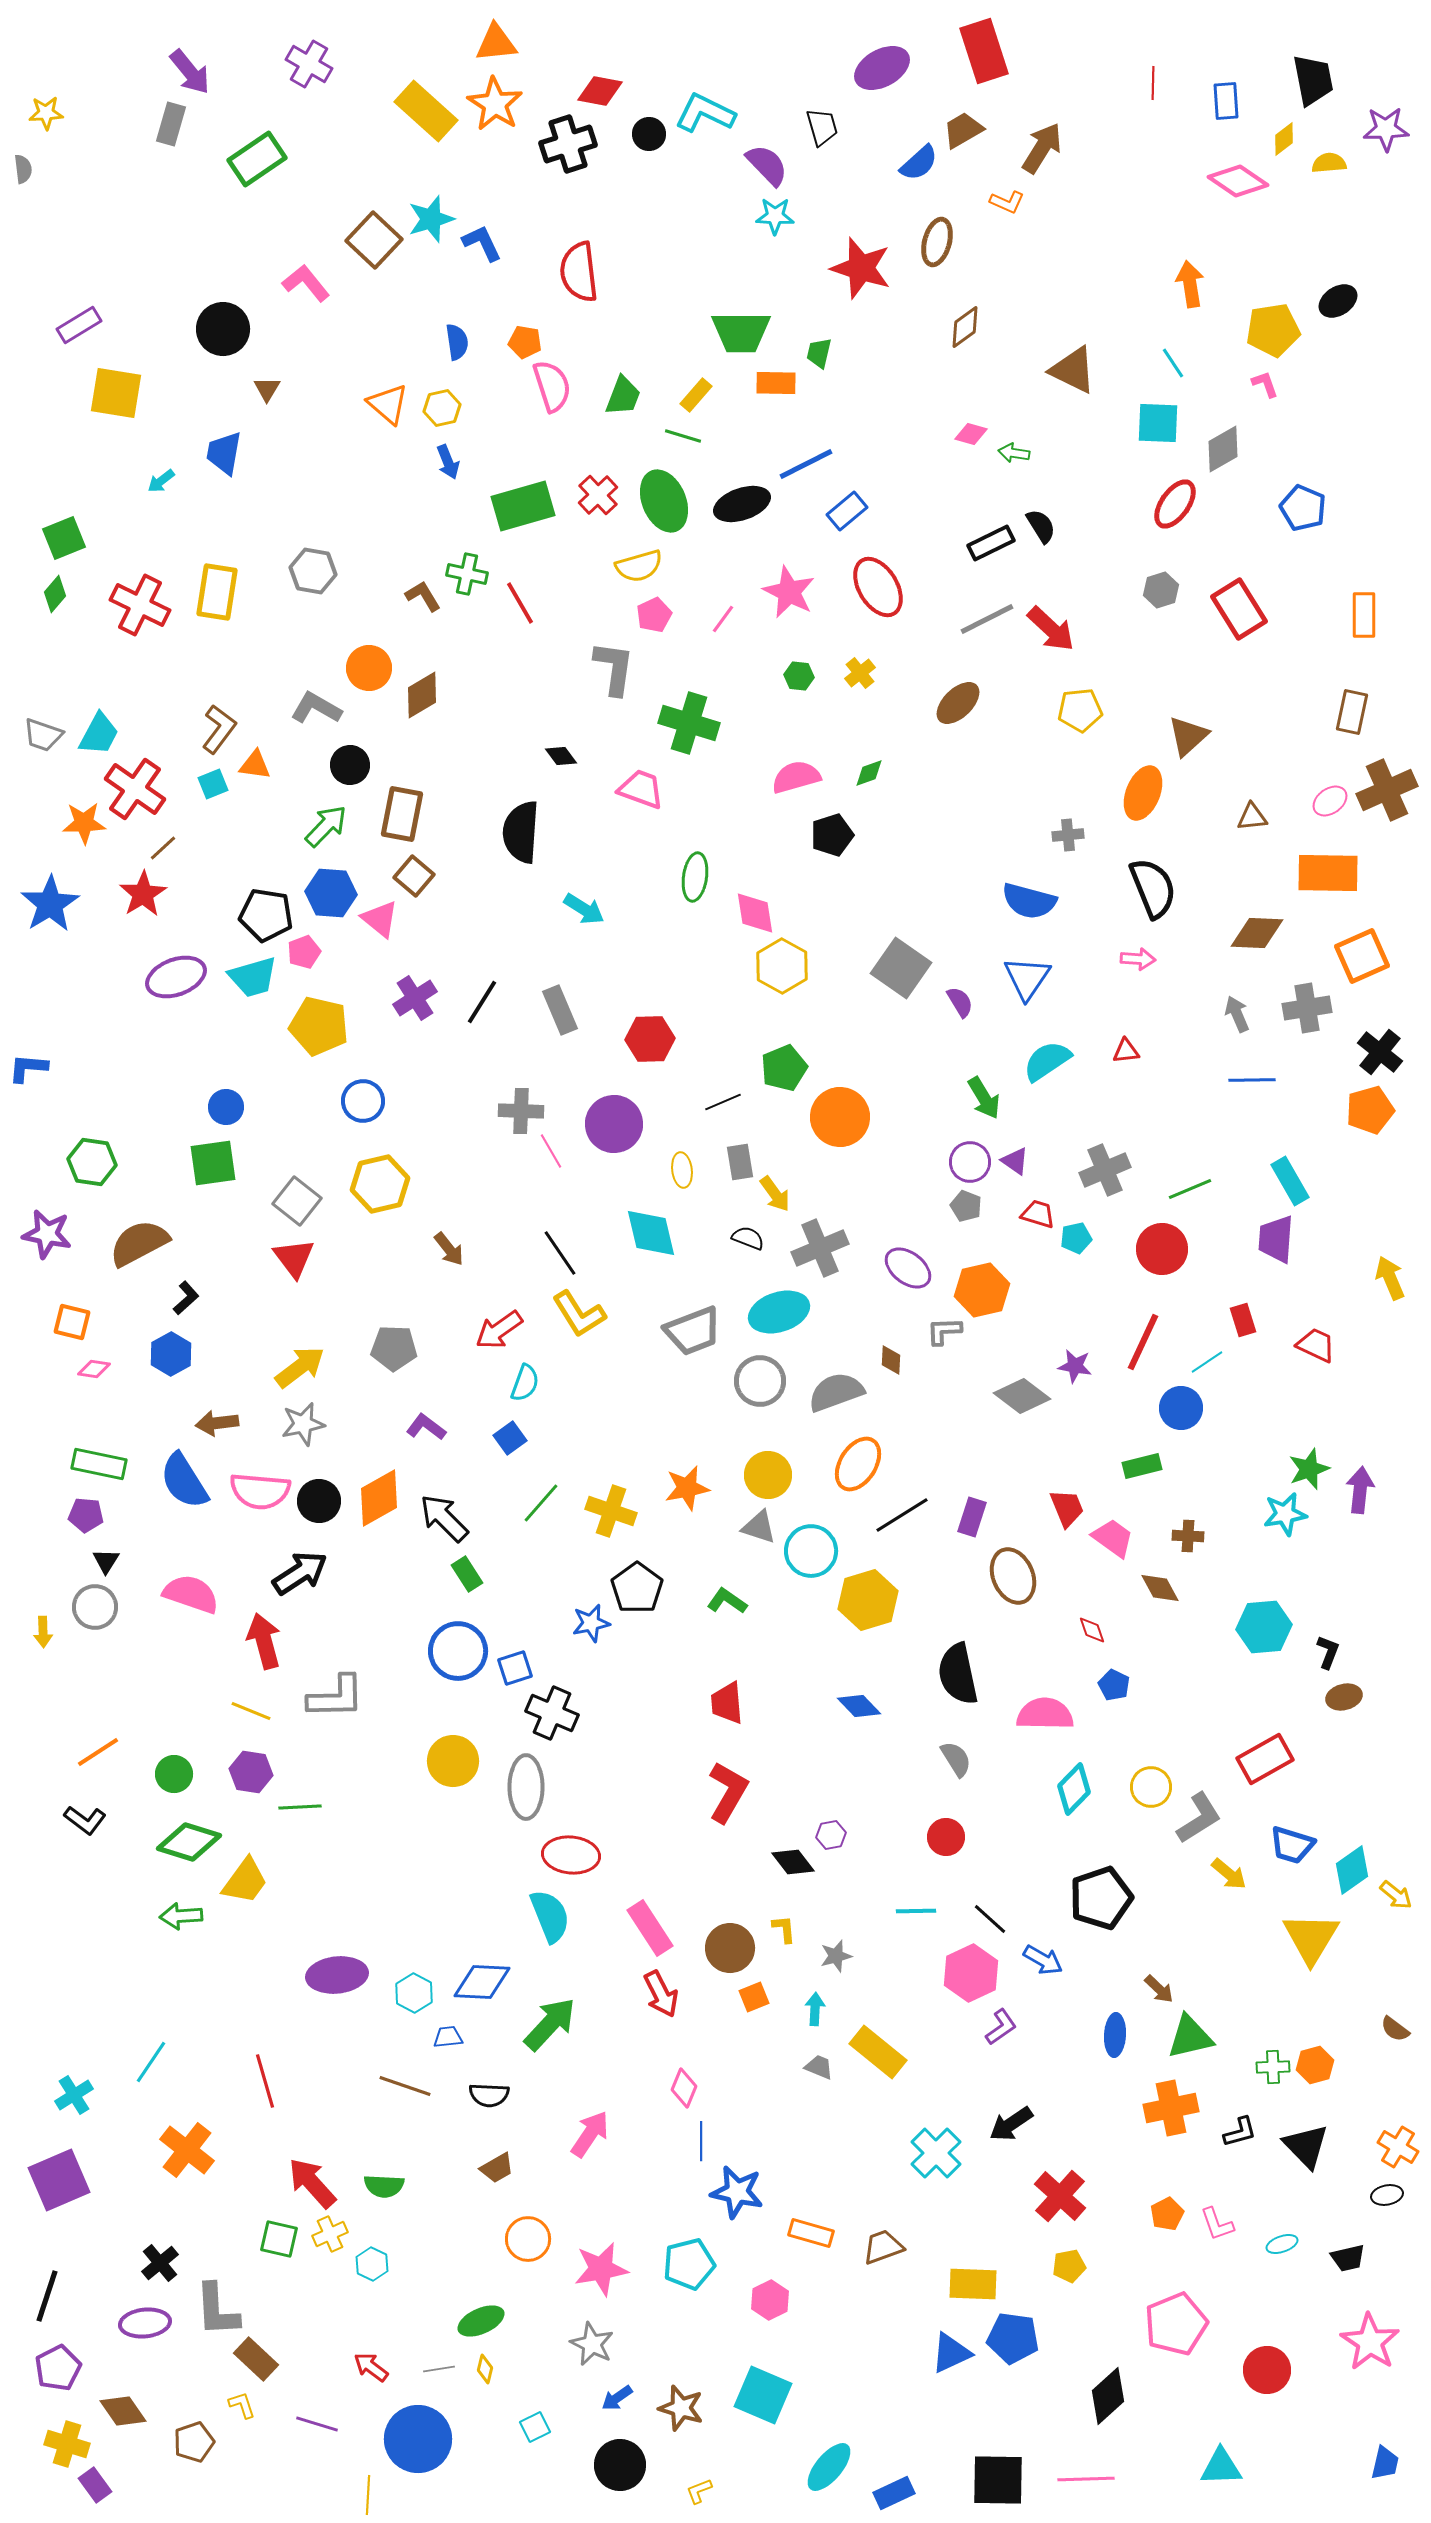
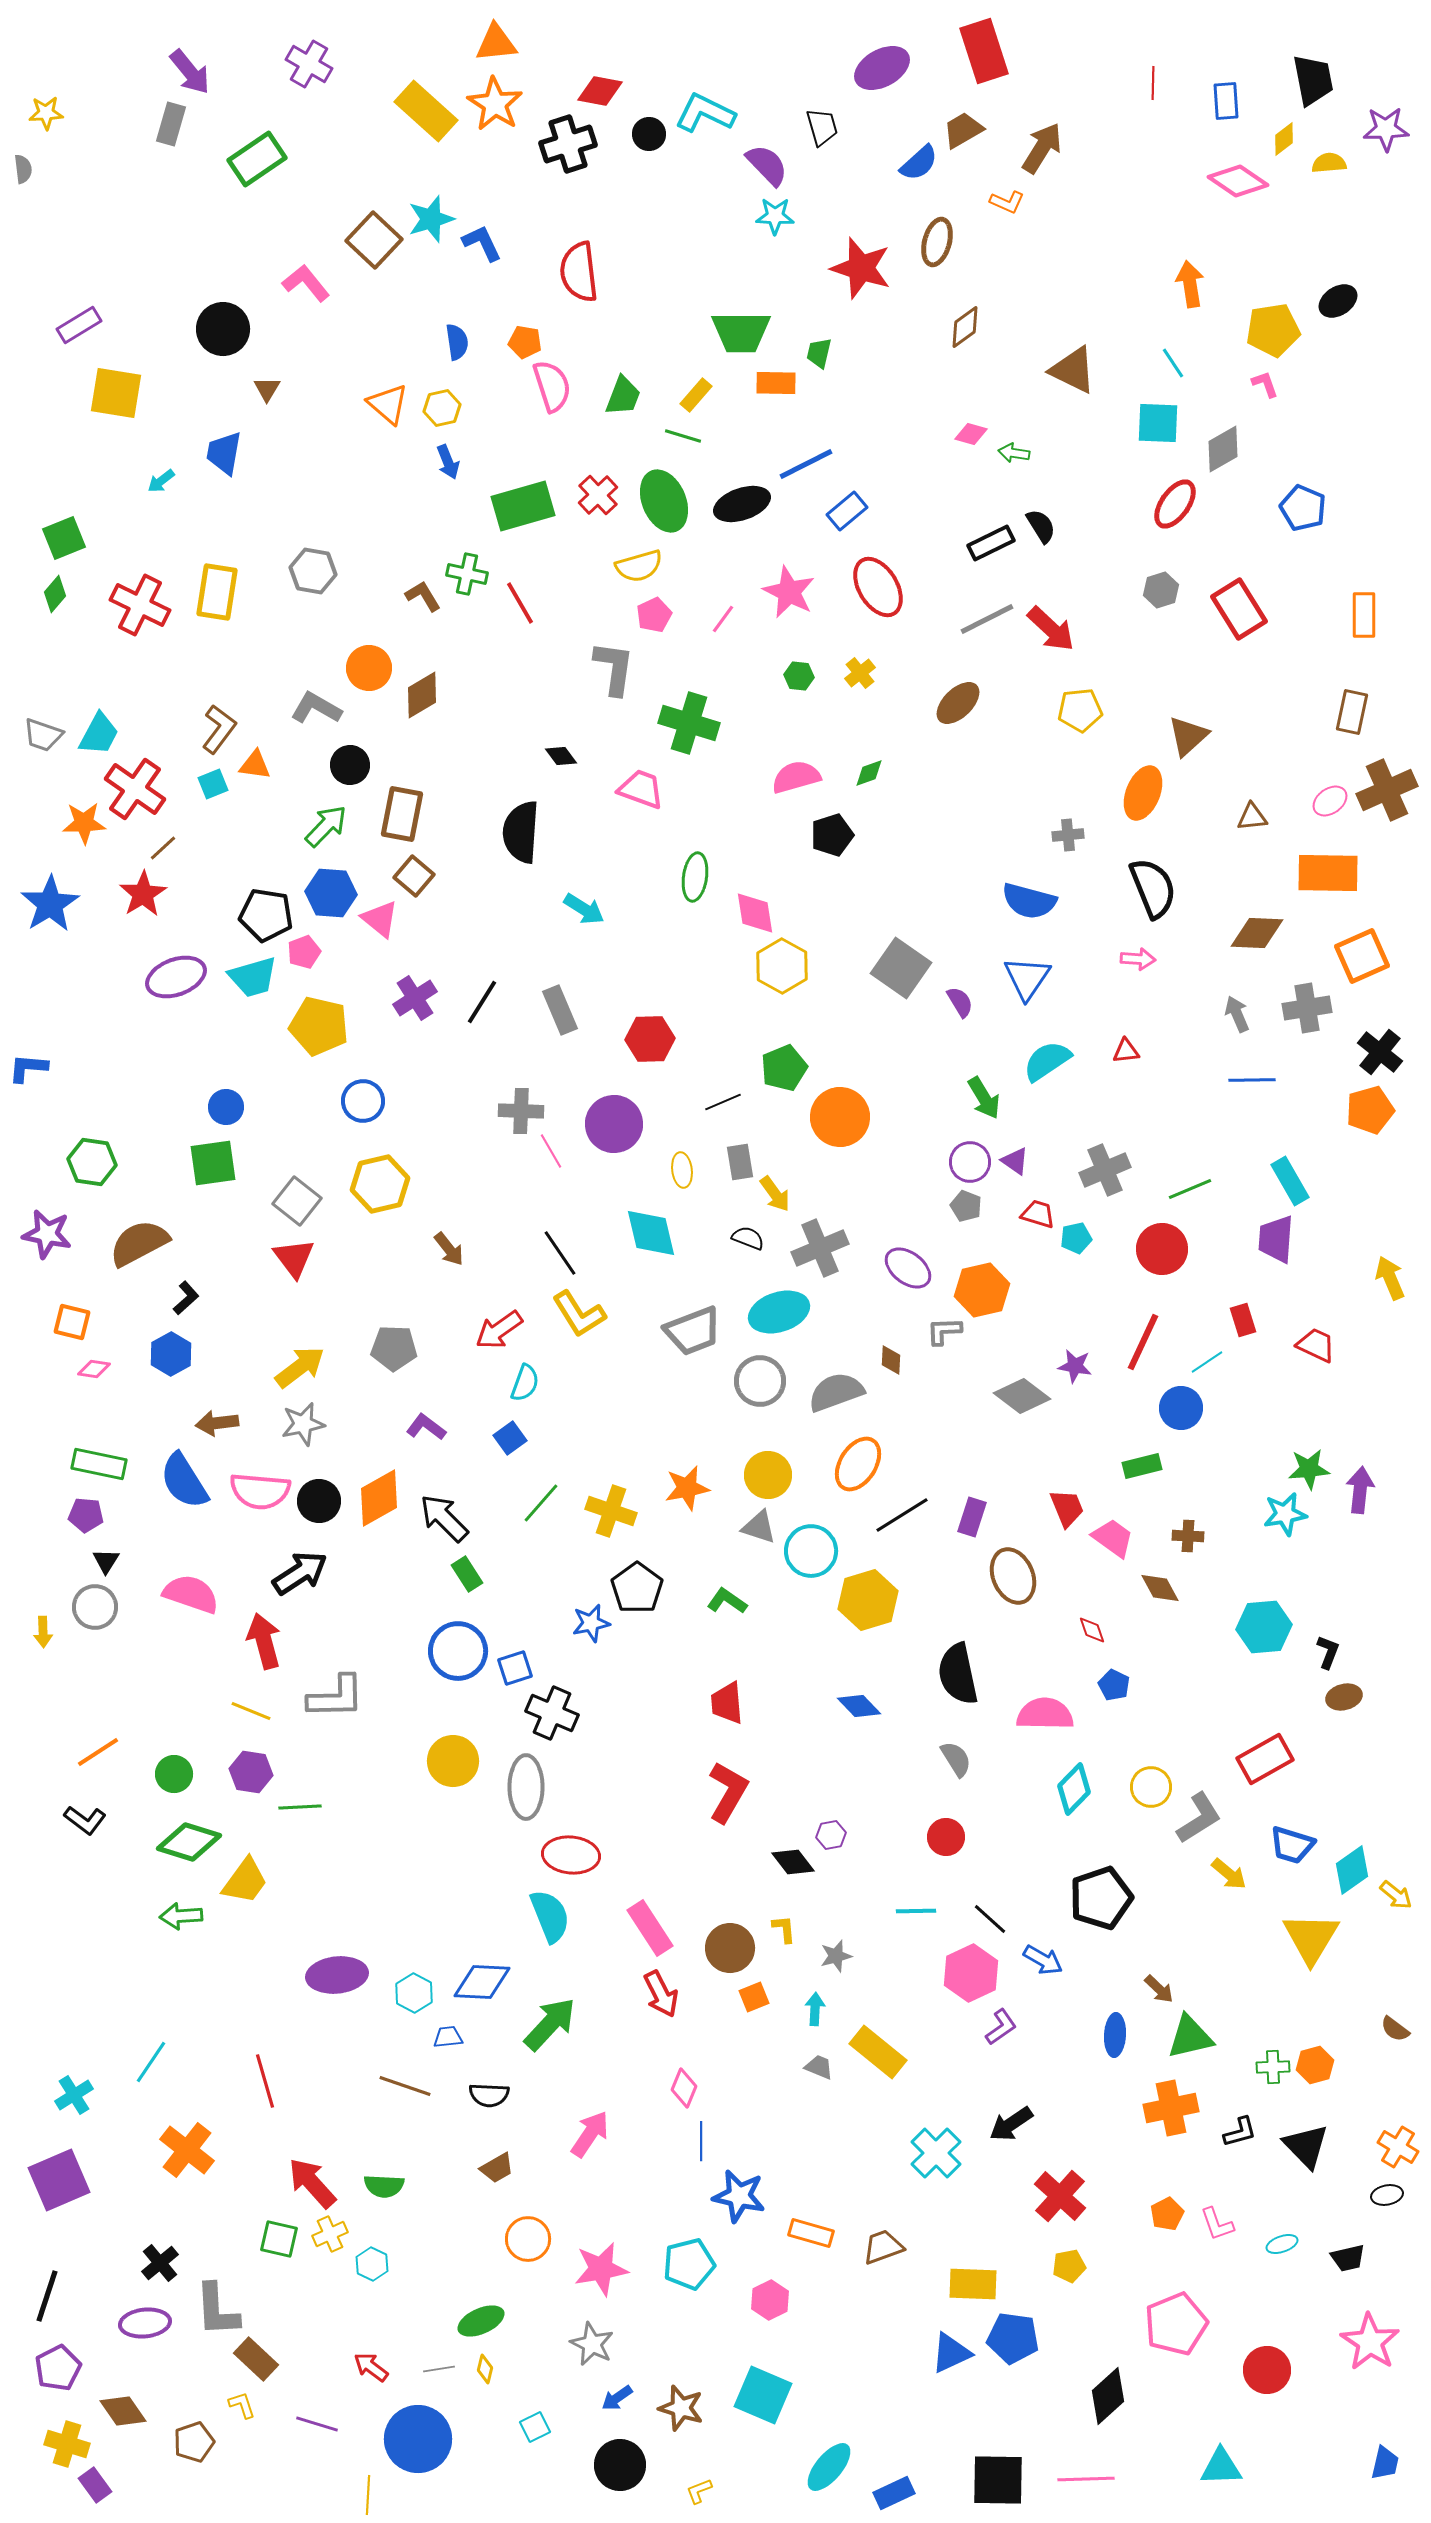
green star at (1309, 1469): rotated 15 degrees clockwise
blue star at (737, 2192): moved 2 px right, 4 px down
